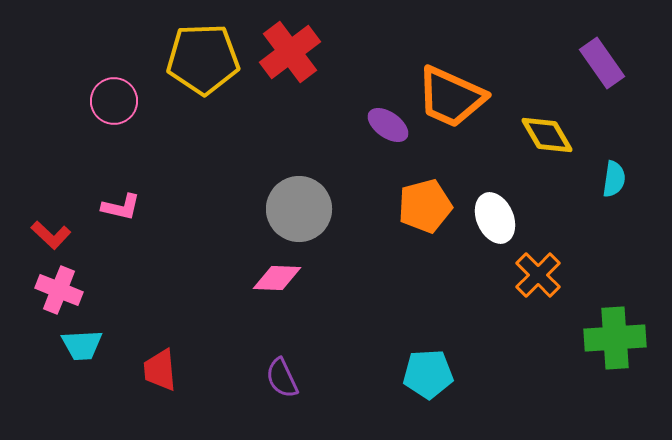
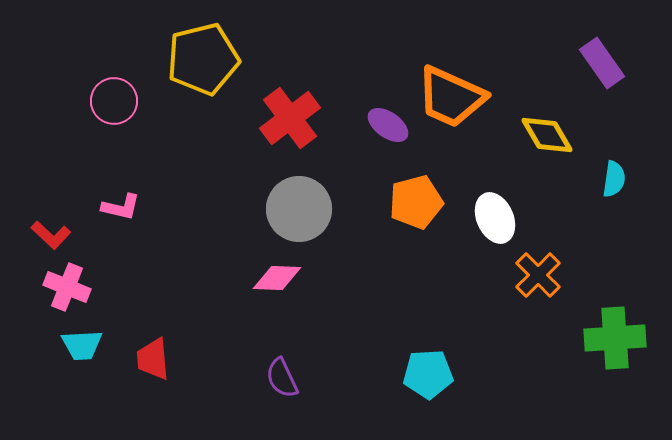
red cross: moved 66 px down
yellow pentagon: rotated 12 degrees counterclockwise
orange pentagon: moved 9 px left, 4 px up
pink cross: moved 8 px right, 3 px up
red trapezoid: moved 7 px left, 11 px up
